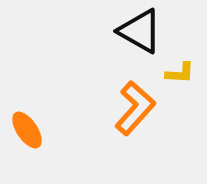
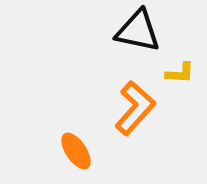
black triangle: moved 2 px left; rotated 18 degrees counterclockwise
orange ellipse: moved 49 px right, 21 px down
